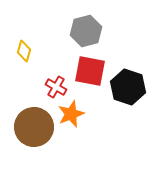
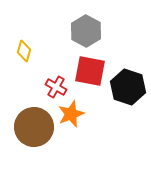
gray hexagon: rotated 16 degrees counterclockwise
